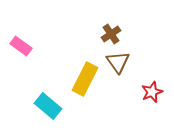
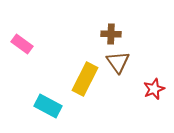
brown cross: rotated 36 degrees clockwise
pink rectangle: moved 1 px right, 2 px up
red star: moved 2 px right, 3 px up
cyan rectangle: rotated 12 degrees counterclockwise
